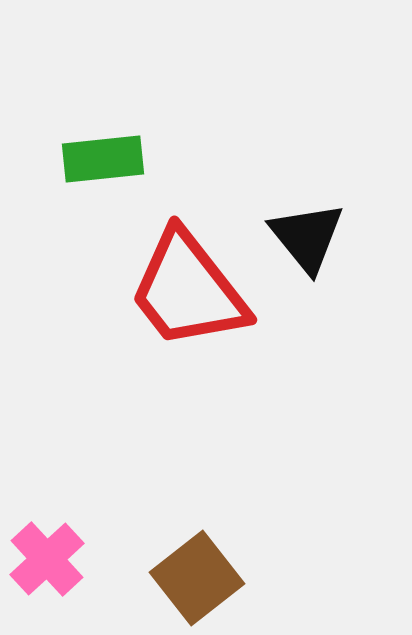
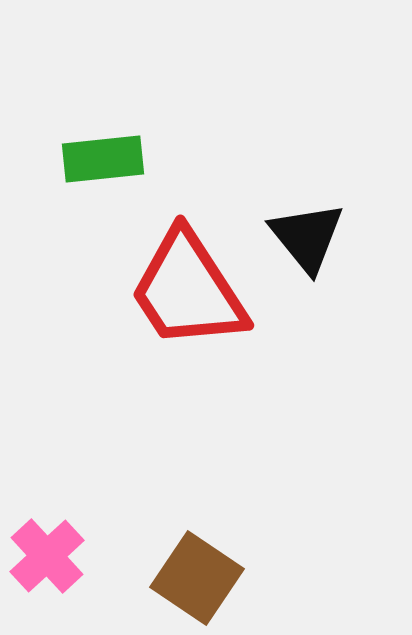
red trapezoid: rotated 5 degrees clockwise
pink cross: moved 3 px up
brown square: rotated 18 degrees counterclockwise
